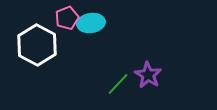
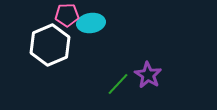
pink pentagon: moved 3 px up; rotated 20 degrees clockwise
white hexagon: moved 13 px right; rotated 9 degrees clockwise
